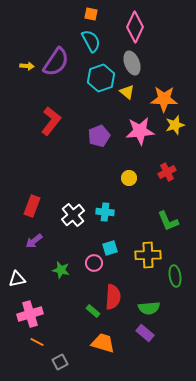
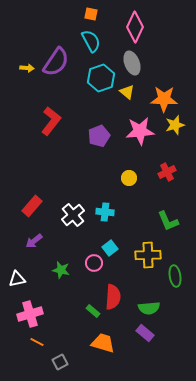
yellow arrow: moved 2 px down
red rectangle: rotated 20 degrees clockwise
cyan square: rotated 21 degrees counterclockwise
